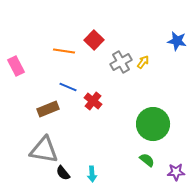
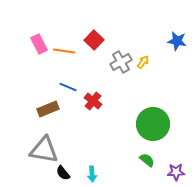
pink rectangle: moved 23 px right, 22 px up
